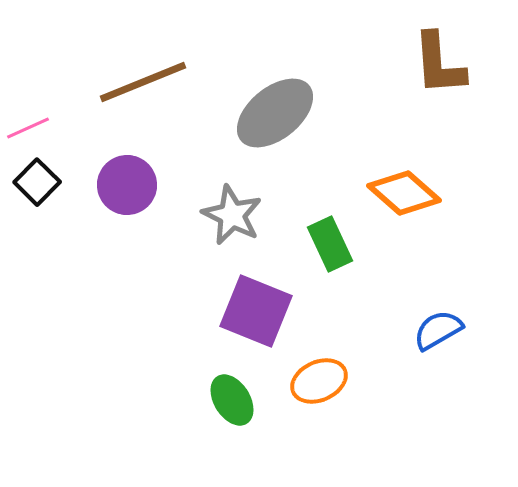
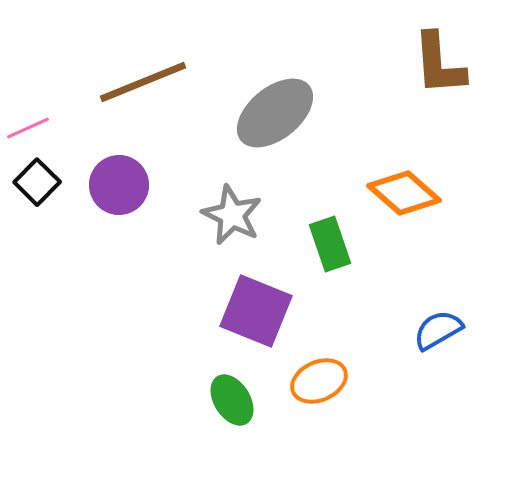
purple circle: moved 8 px left
green rectangle: rotated 6 degrees clockwise
